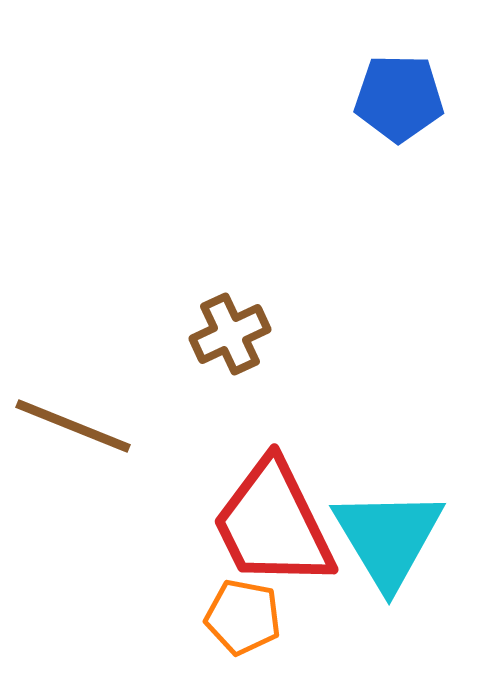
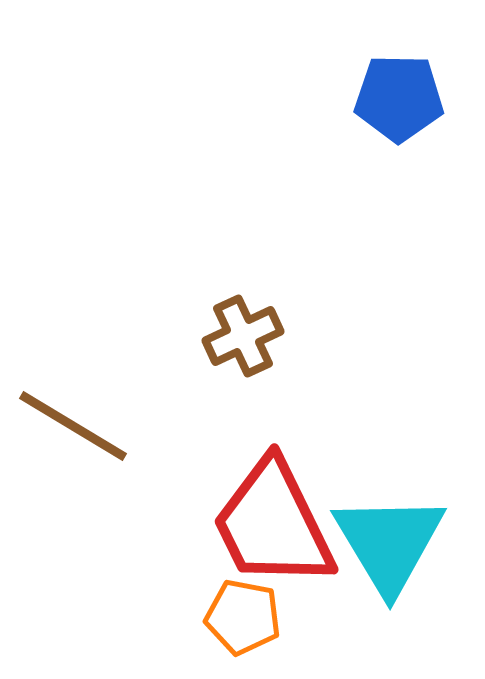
brown cross: moved 13 px right, 2 px down
brown line: rotated 9 degrees clockwise
cyan triangle: moved 1 px right, 5 px down
